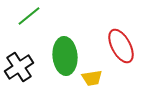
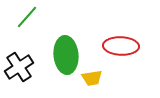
green line: moved 2 px left, 1 px down; rotated 10 degrees counterclockwise
red ellipse: rotated 60 degrees counterclockwise
green ellipse: moved 1 px right, 1 px up
